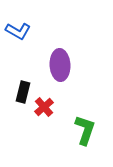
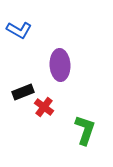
blue L-shape: moved 1 px right, 1 px up
black rectangle: rotated 55 degrees clockwise
red cross: rotated 12 degrees counterclockwise
